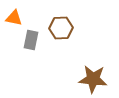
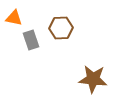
gray rectangle: rotated 30 degrees counterclockwise
